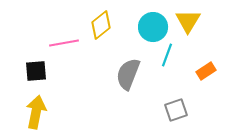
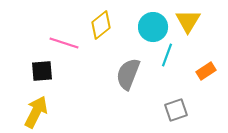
pink line: rotated 28 degrees clockwise
black square: moved 6 px right
yellow arrow: rotated 16 degrees clockwise
